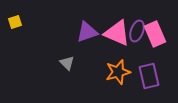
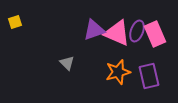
purple triangle: moved 7 px right, 2 px up
